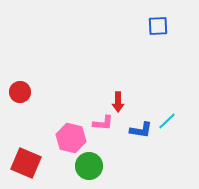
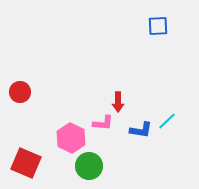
pink hexagon: rotated 12 degrees clockwise
